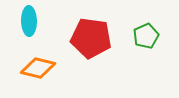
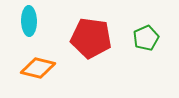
green pentagon: moved 2 px down
